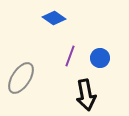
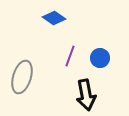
gray ellipse: moved 1 px right, 1 px up; rotated 16 degrees counterclockwise
